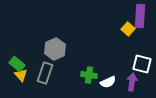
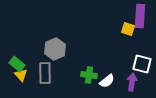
yellow square: rotated 24 degrees counterclockwise
gray rectangle: rotated 20 degrees counterclockwise
white semicircle: moved 1 px left, 1 px up; rotated 14 degrees counterclockwise
